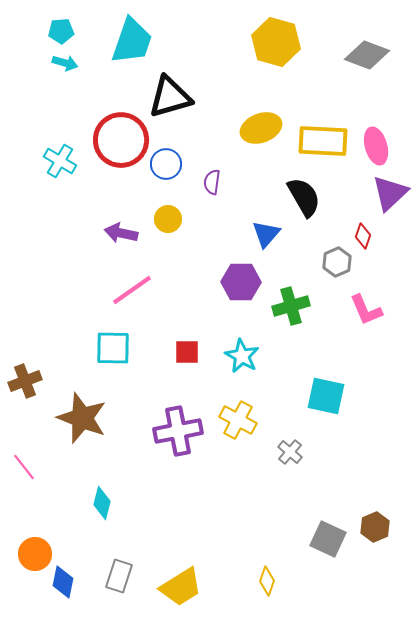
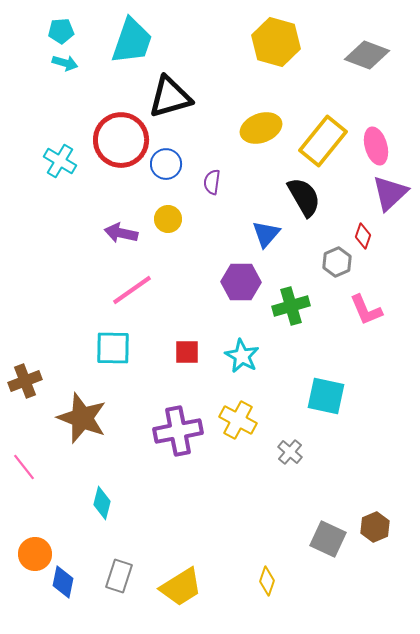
yellow rectangle at (323, 141): rotated 54 degrees counterclockwise
